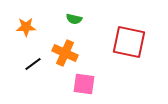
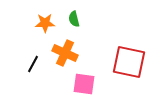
green semicircle: rotated 63 degrees clockwise
orange star: moved 19 px right, 4 px up
red square: moved 20 px down
black line: rotated 24 degrees counterclockwise
